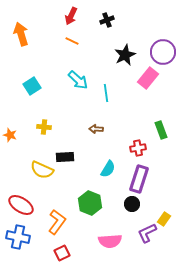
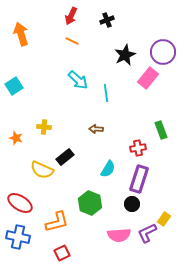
cyan square: moved 18 px left
orange star: moved 6 px right, 3 px down
black rectangle: rotated 36 degrees counterclockwise
red ellipse: moved 1 px left, 2 px up
orange L-shape: rotated 40 degrees clockwise
pink semicircle: moved 9 px right, 6 px up
